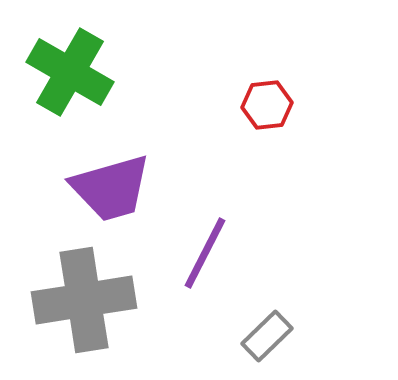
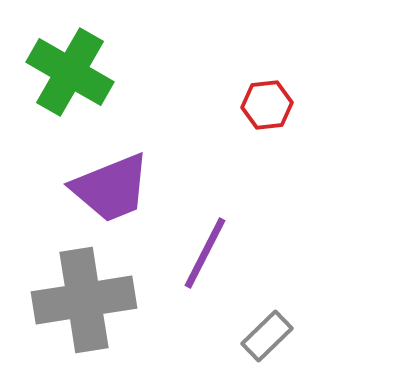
purple trapezoid: rotated 6 degrees counterclockwise
